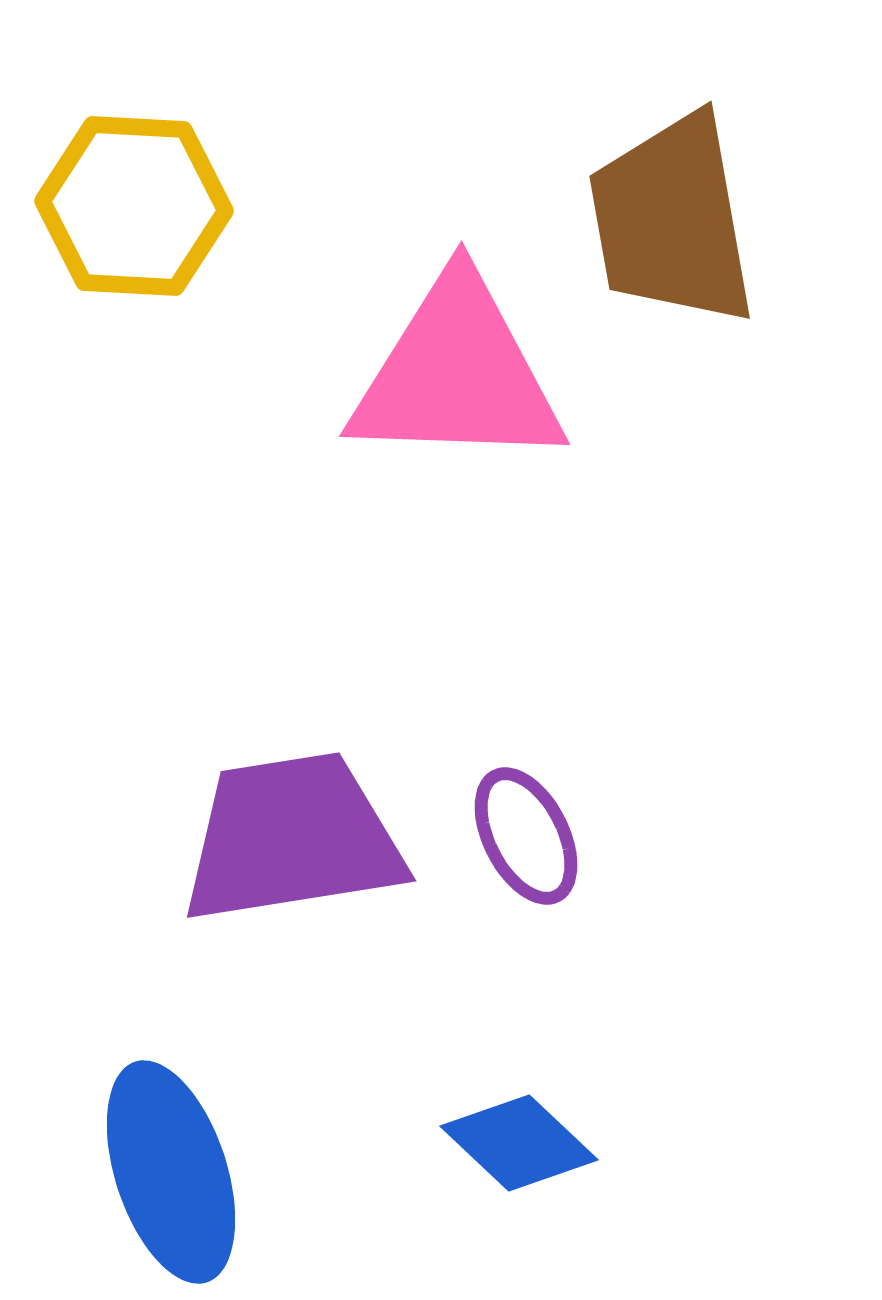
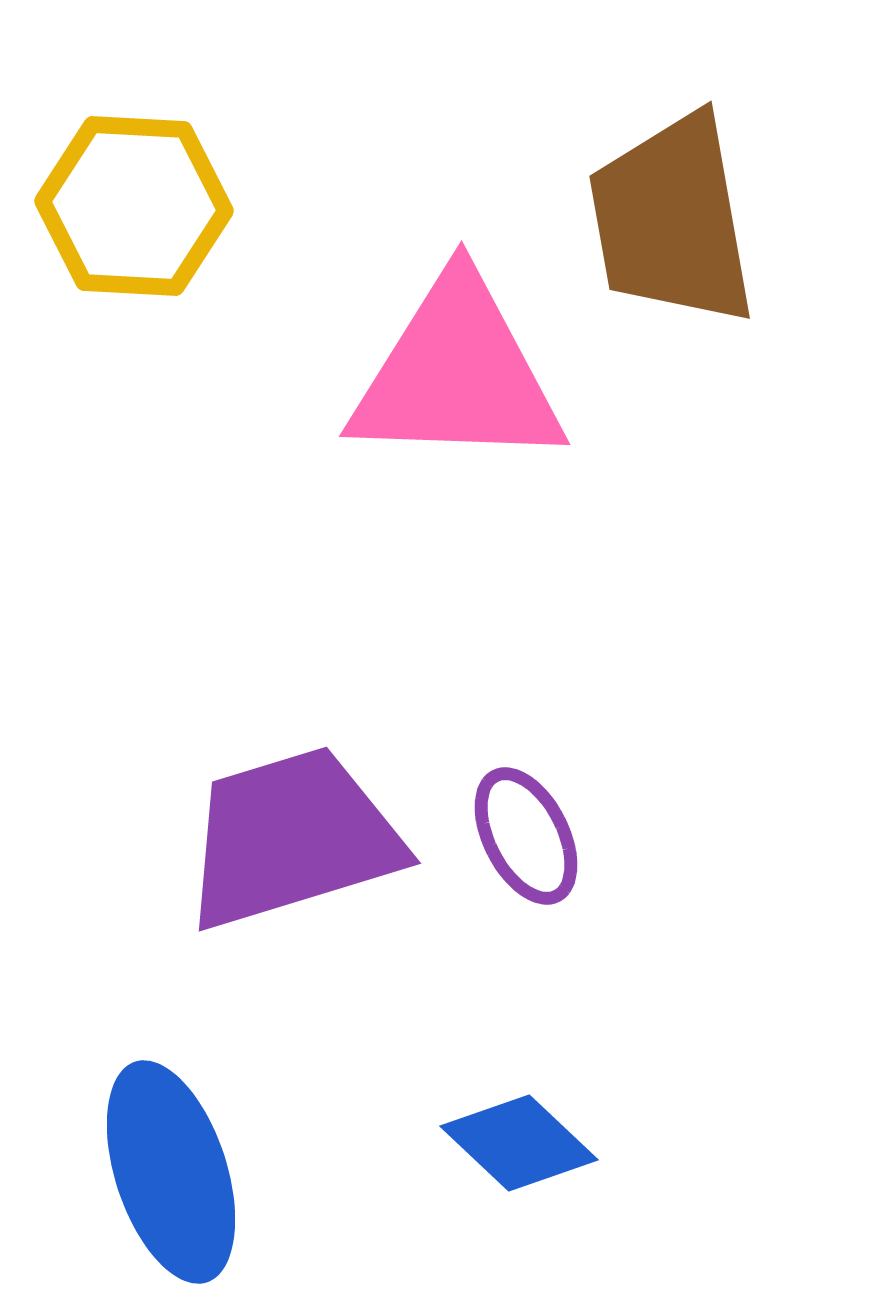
purple trapezoid: rotated 8 degrees counterclockwise
